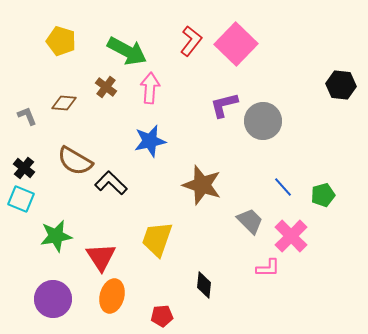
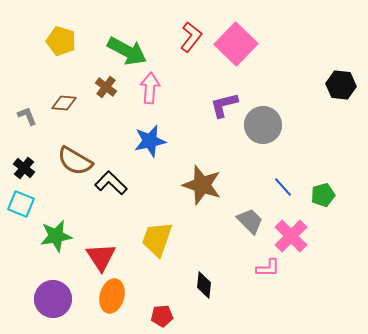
red L-shape: moved 4 px up
gray circle: moved 4 px down
cyan square: moved 5 px down
